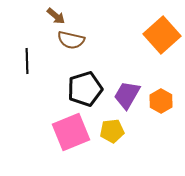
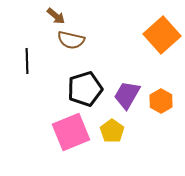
yellow pentagon: rotated 30 degrees counterclockwise
